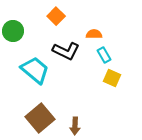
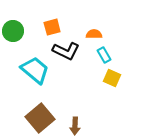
orange square: moved 4 px left, 11 px down; rotated 30 degrees clockwise
